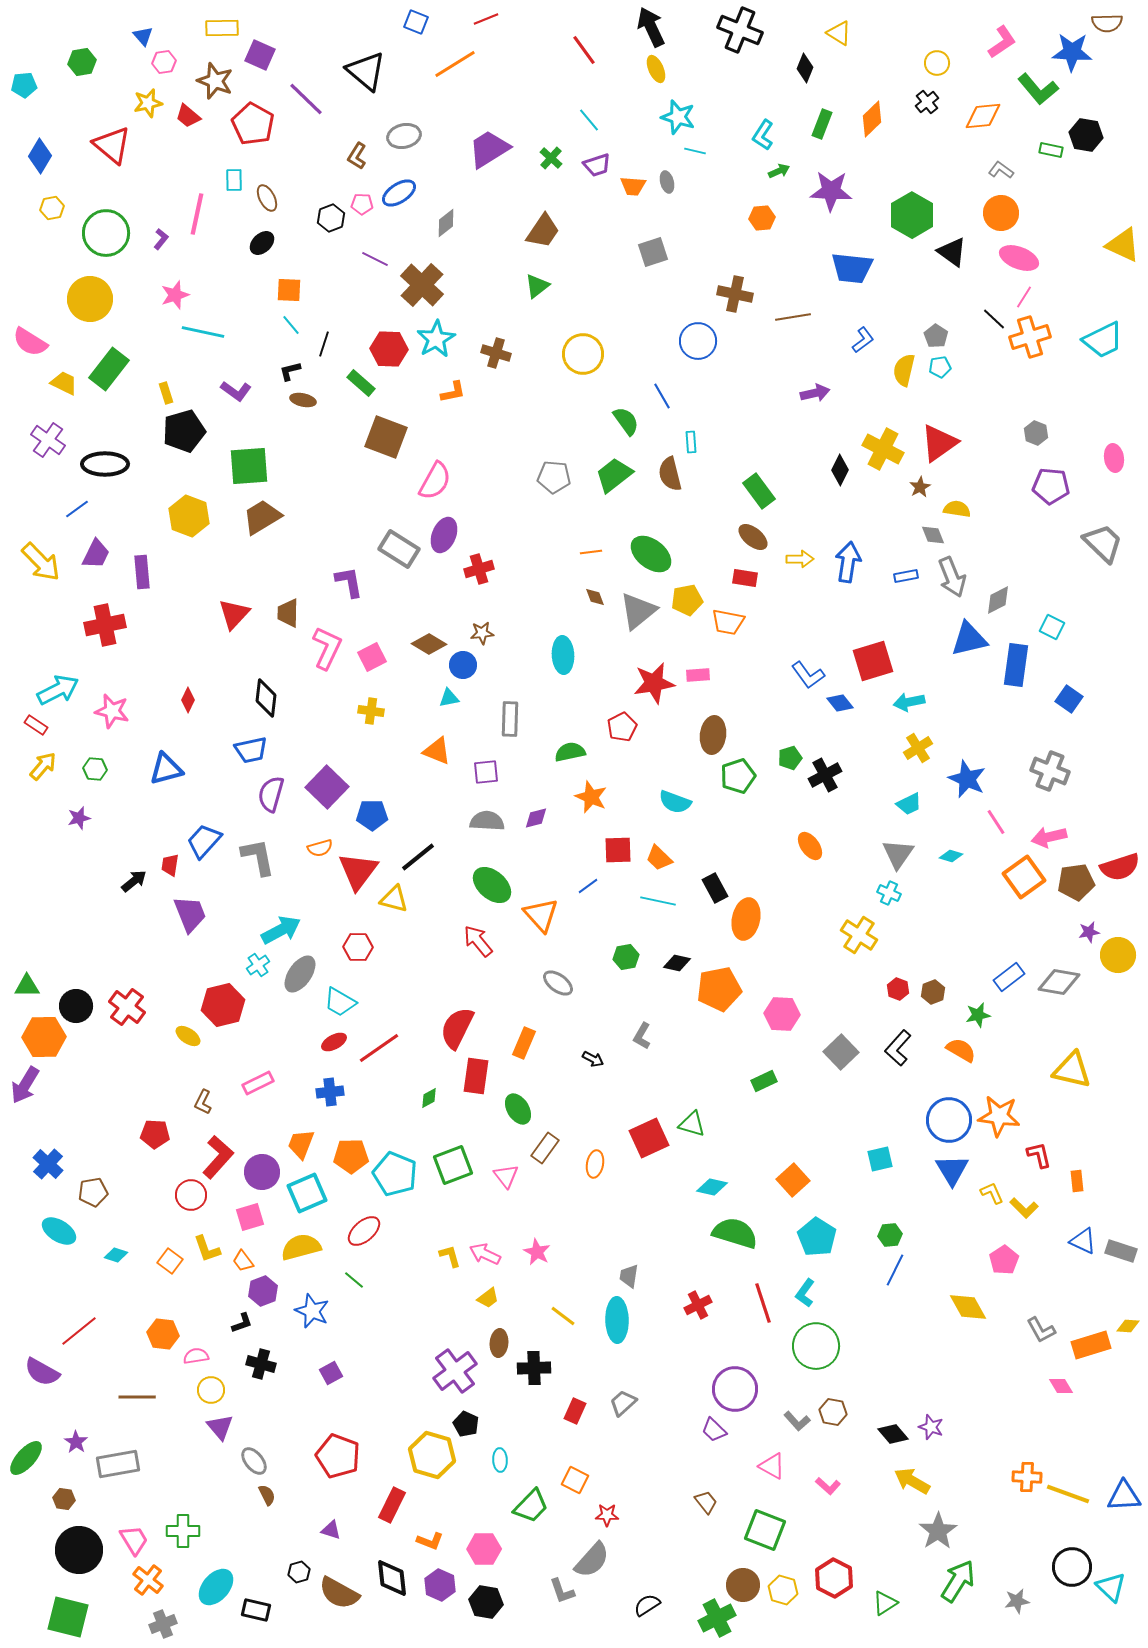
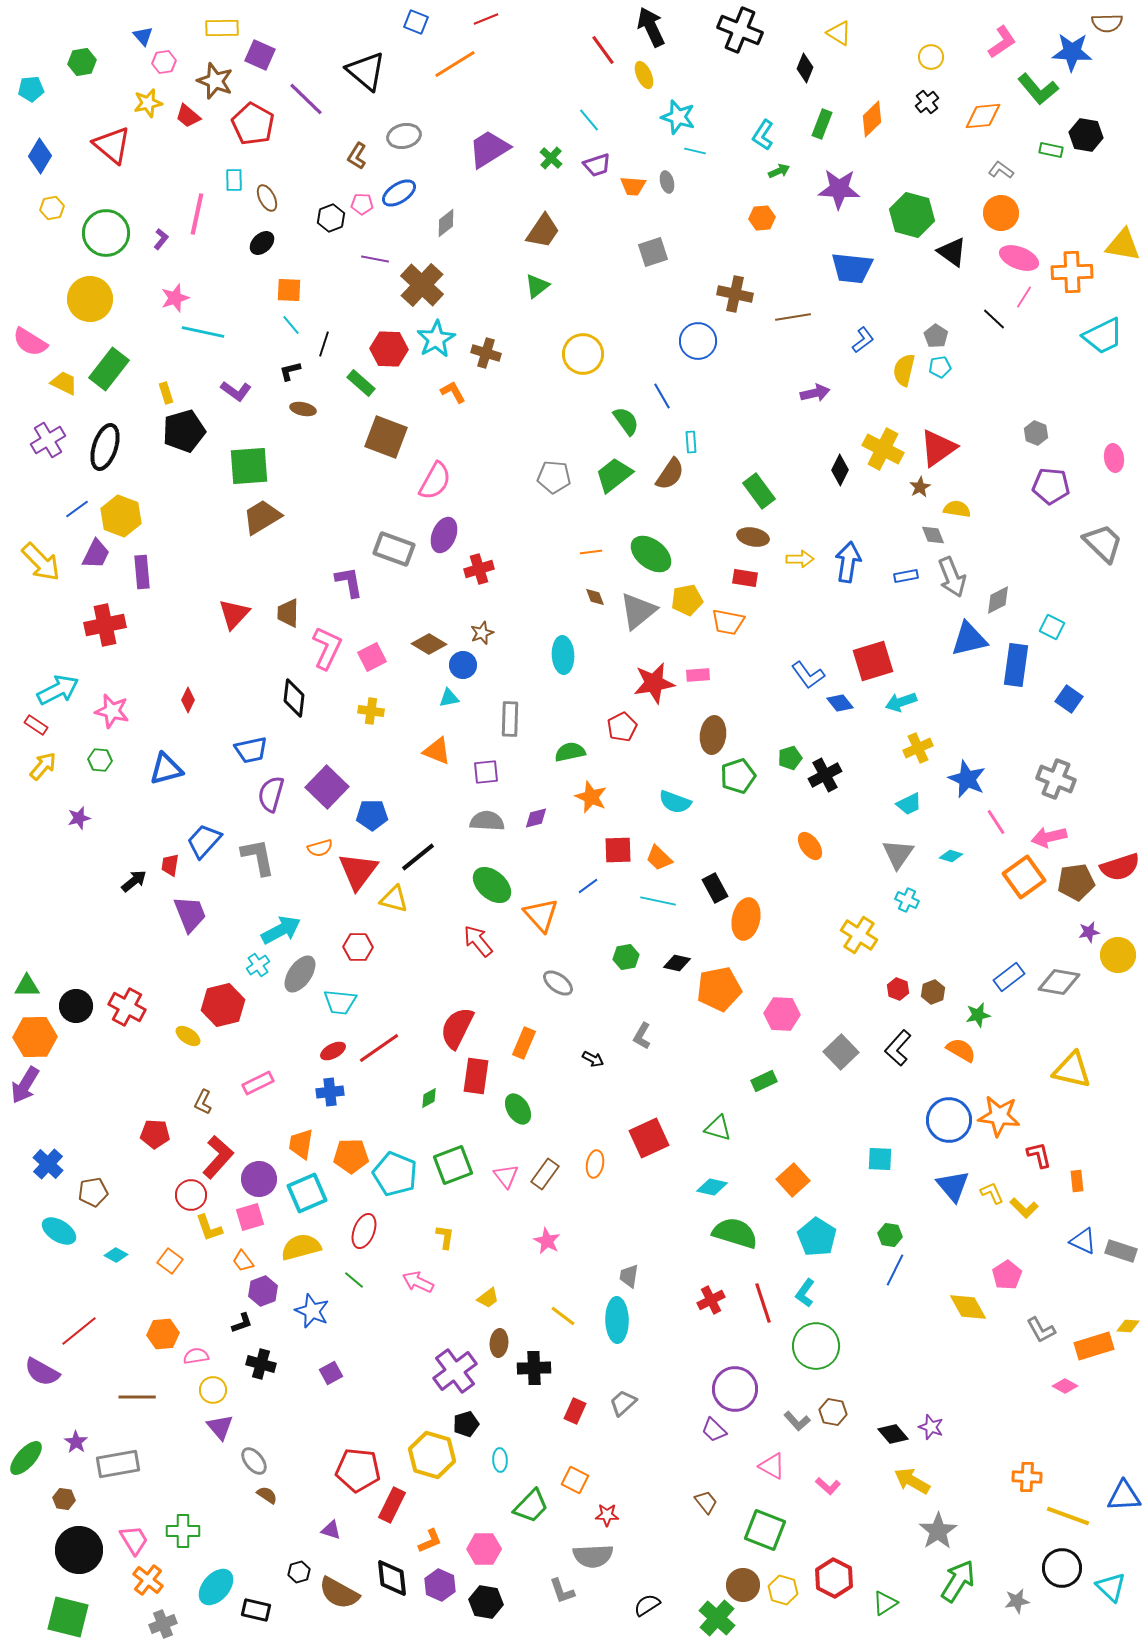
red line at (584, 50): moved 19 px right
yellow circle at (937, 63): moved 6 px left, 6 px up
yellow ellipse at (656, 69): moved 12 px left, 6 px down
cyan pentagon at (24, 85): moved 7 px right, 4 px down
purple star at (831, 191): moved 8 px right, 2 px up
green hexagon at (912, 215): rotated 15 degrees counterclockwise
yellow triangle at (1123, 245): rotated 15 degrees counterclockwise
purple line at (375, 259): rotated 16 degrees counterclockwise
pink star at (175, 295): moved 3 px down
orange cross at (1030, 337): moved 42 px right, 65 px up; rotated 15 degrees clockwise
cyan trapezoid at (1103, 340): moved 4 px up
brown cross at (496, 353): moved 10 px left
orange L-shape at (453, 392): rotated 108 degrees counterclockwise
brown ellipse at (303, 400): moved 9 px down
purple cross at (48, 440): rotated 24 degrees clockwise
red triangle at (939, 443): moved 1 px left, 5 px down
black ellipse at (105, 464): moved 17 px up; rotated 72 degrees counterclockwise
brown semicircle at (670, 474): rotated 132 degrees counterclockwise
yellow hexagon at (189, 516): moved 68 px left
brown ellipse at (753, 537): rotated 28 degrees counterclockwise
gray rectangle at (399, 549): moved 5 px left; rotated 12 degrees counterclockwise
brown star at (482, 633): rotated 15 degrees counterclockwise
black diamond at (266, 698): moved 28 px right
cyan arrow at (909, 702): moved 8 px left; rotated 8 degrees counterclockwise
yellow cross at (918, 748): rotated 8 degrees clockwise
green hexagon at (95, 769): moved 5 px right, 9 px up
gray cross at (1050, 771): moved 6 px right, 8 px down
cyan cross at (889, 893): moved 18 px right, 7 px down
cyan trapezoid at (340, 1002): rotated 24 degrees counterclockwise
red cross at (127, 1007): rotated 9 degrees counterclockwise
orange hexagon at (44, 1037): moved 9 px left
red ellipse at (334, 1042): moved 1 px left, 9 px down
green triangle at (692, 1124): moved 26 px right, 4 px down
orange trapezoid at (301, 1144): rotated 12 degrees counterclockwise
brown rectangle at (545, 1148): moved 26 px down
cyan square at (880, 1159): rotated 16 degrees clockwise
blue triangle at (952, 1170): moved 1 px right, 16 px down; rotated 9 degrees counterclockwise
purple circle at (262, 1172): moved 3 px left, 7 px down
red ellipse at (364, 1231): rotated 28 degrees counterclockwise
green hexagon at (890, 1235): rotated 15 degrees clockwise
yellow L-shape at (207, 1249): moved 2 px right, 21 px up
pink star at (537, 1252): moved 10 px right, 11 px up
pink arrow at (485, 1254): moved 67 px left, 28 px down
cyan diamond at (116, 1255): rotated 10 degrees clockwise
yellow L-shape at (450, 1256): moved 5 px left, 19 px up; rotated 25 degrees clockwise
pink pentagon at (1004, 1260): moved 3 px right, 15 px down
red cross at (698, 1305): moved 13 px right, 5 px up
orange hexagon at (163, 1334): rotated 12 degrees counterclockwise
orange rectangle at (1091, 1345): moved 3 px right, 1 px down
pink diamond at (1061, 1386): moved 4 px right; rotated 30 degrees counterclockwise
yellow circle at (211, 1390): moved 2 px right
black pentagon at (466, 1424): rotated 30 degrees clockwise
red pentagon at (338, 1456): moved 20 px right, 14 px down; rotated 15 degrees counterclockwise
yellow line at (1068, 1494): moved 22 px down
brown semicircle at (267, 1495): rotated 30 degrees counterclockwise
orange L-shape at (430, 1541): rotated 44 degrees counterclockwise
gray semicircle at (592, 1560): moved 1 px right, 4 px up; rotated 45 degrees clockwise
black circle at (1072, 1567): moved 10 px left, 1 px down
green cross at (717, 1618): rotated 21 degrees counterclockwise
